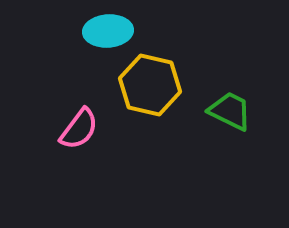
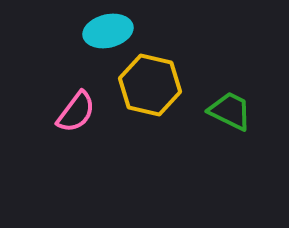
cyan ellipse: rotated 9 degrees counterclockwise
pink semicircle: moved 3 px left, 17 px up
